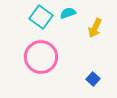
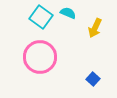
cyan semicircle: rotated 42 degrees clockwise
pink circle: moved 1 px left
